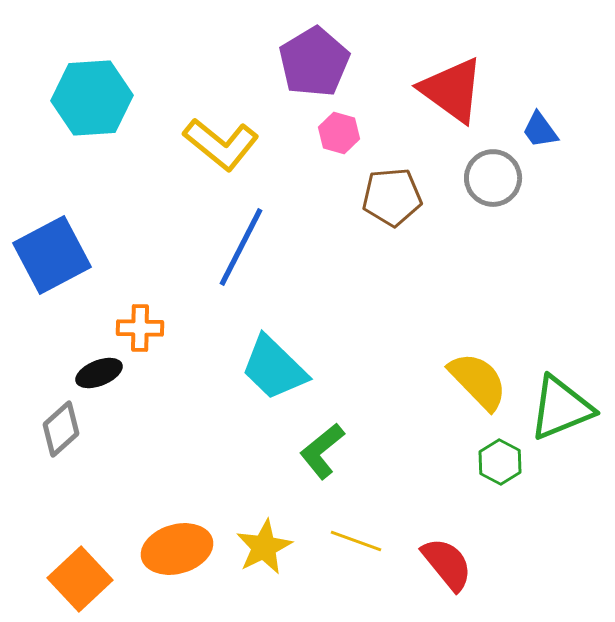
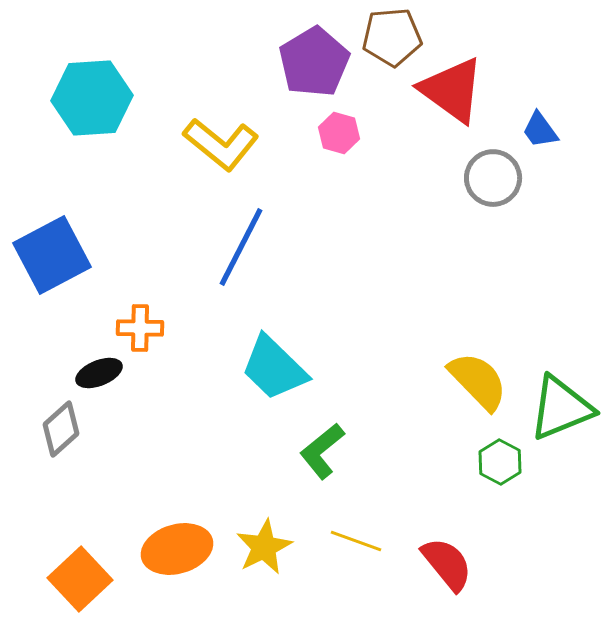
brown pentagon: moved 160 px up
